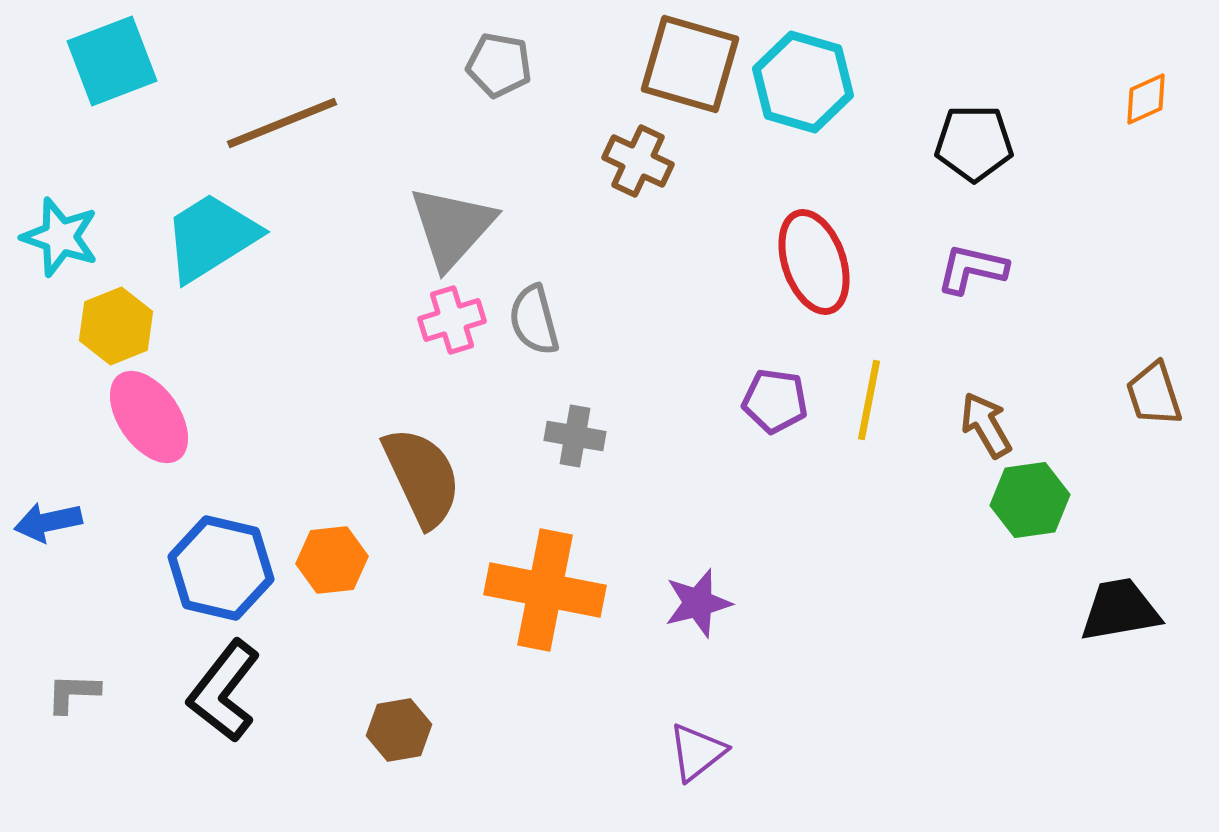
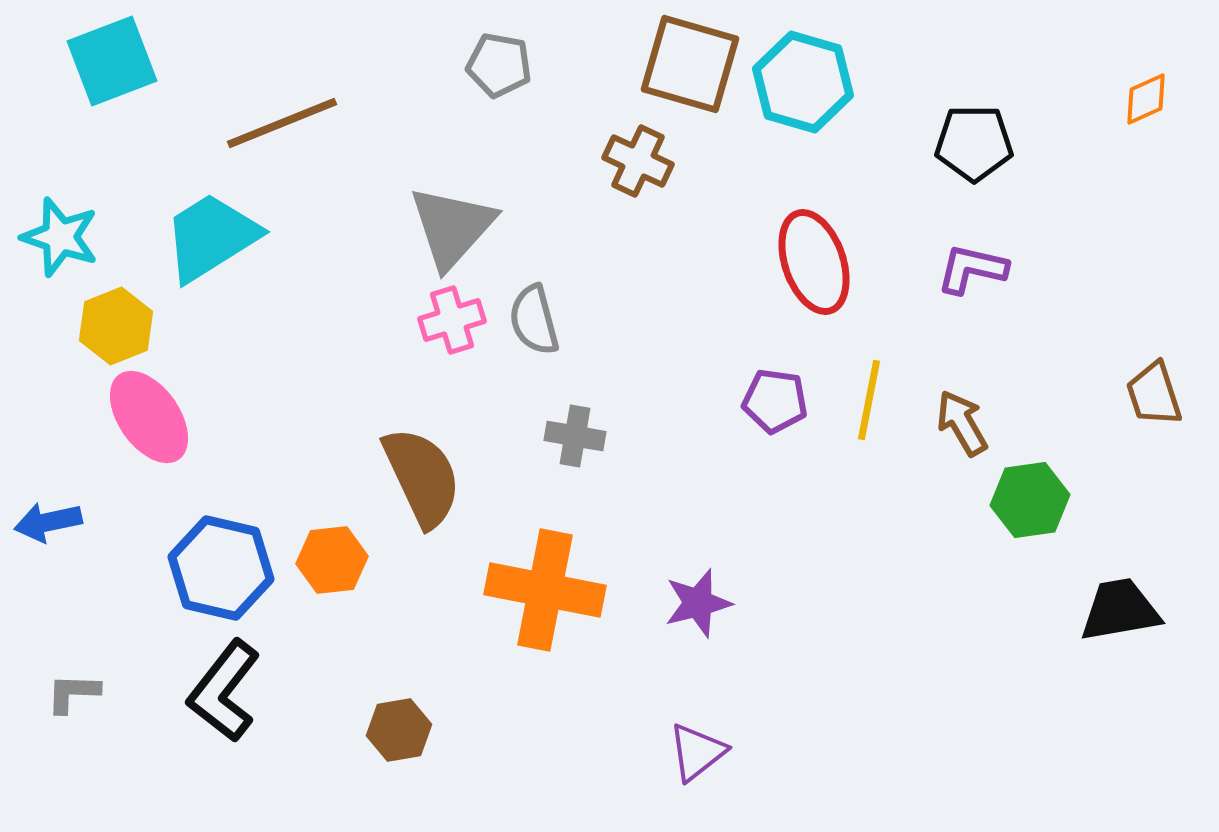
brown arrow: moved 24 px left, 2 px up
